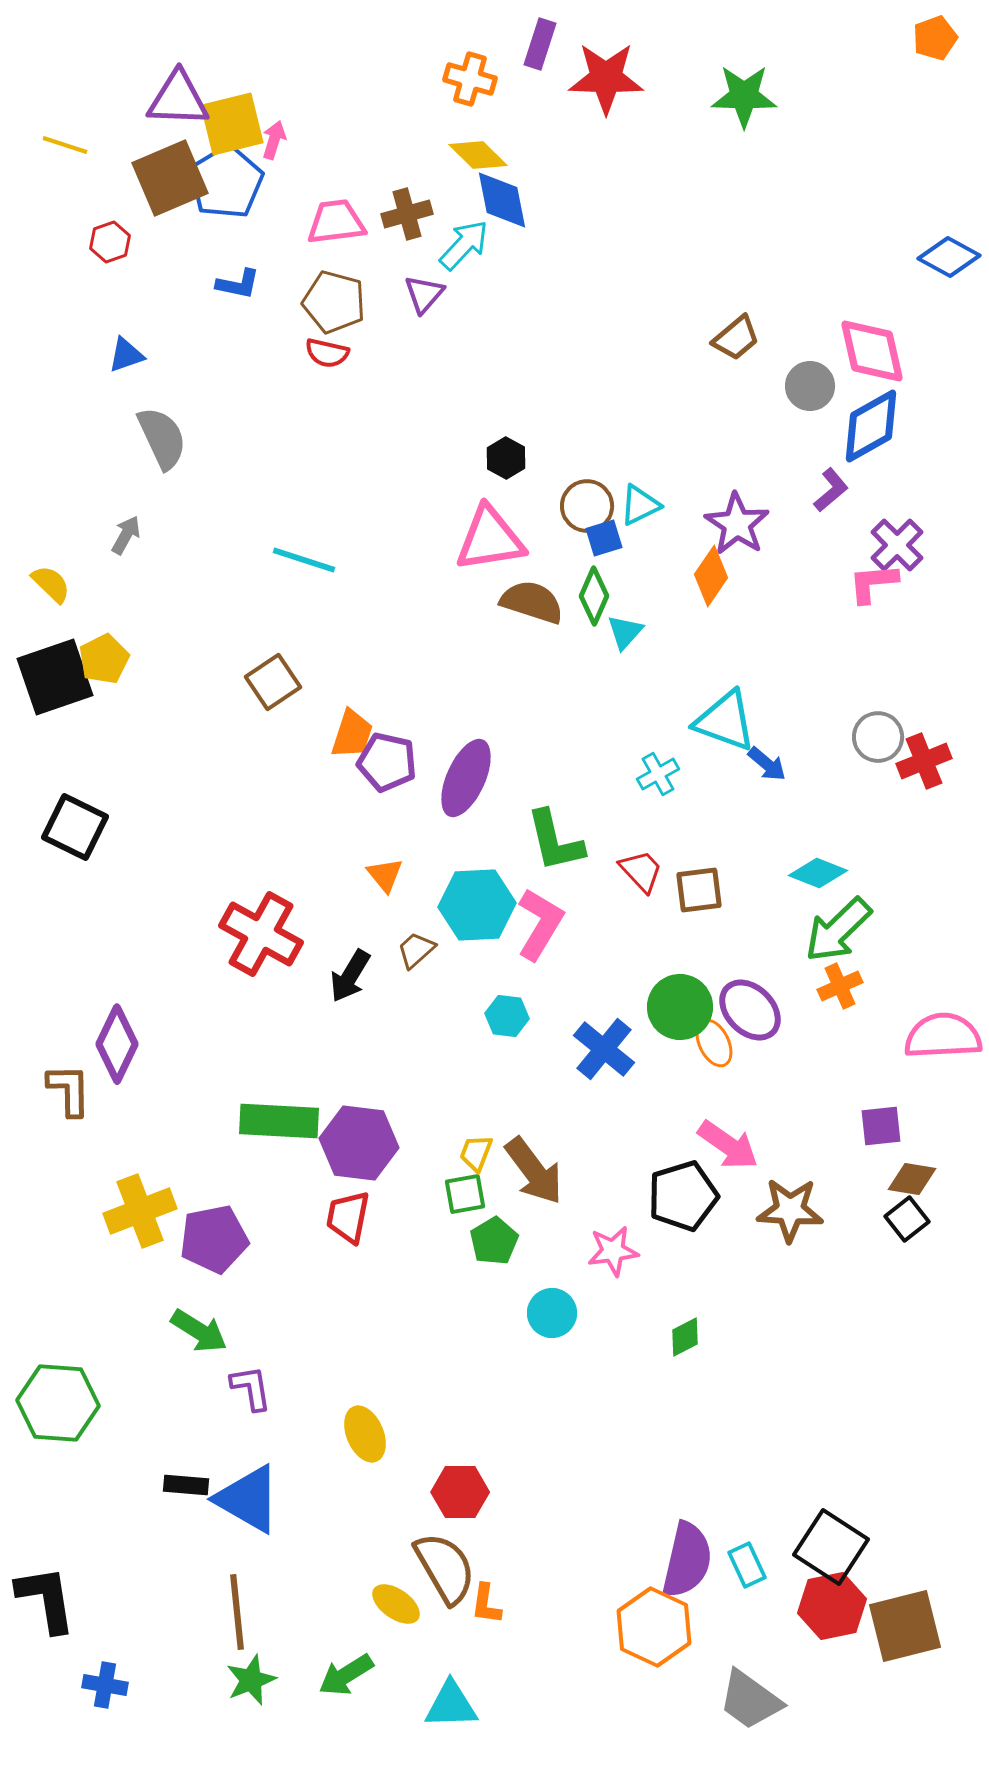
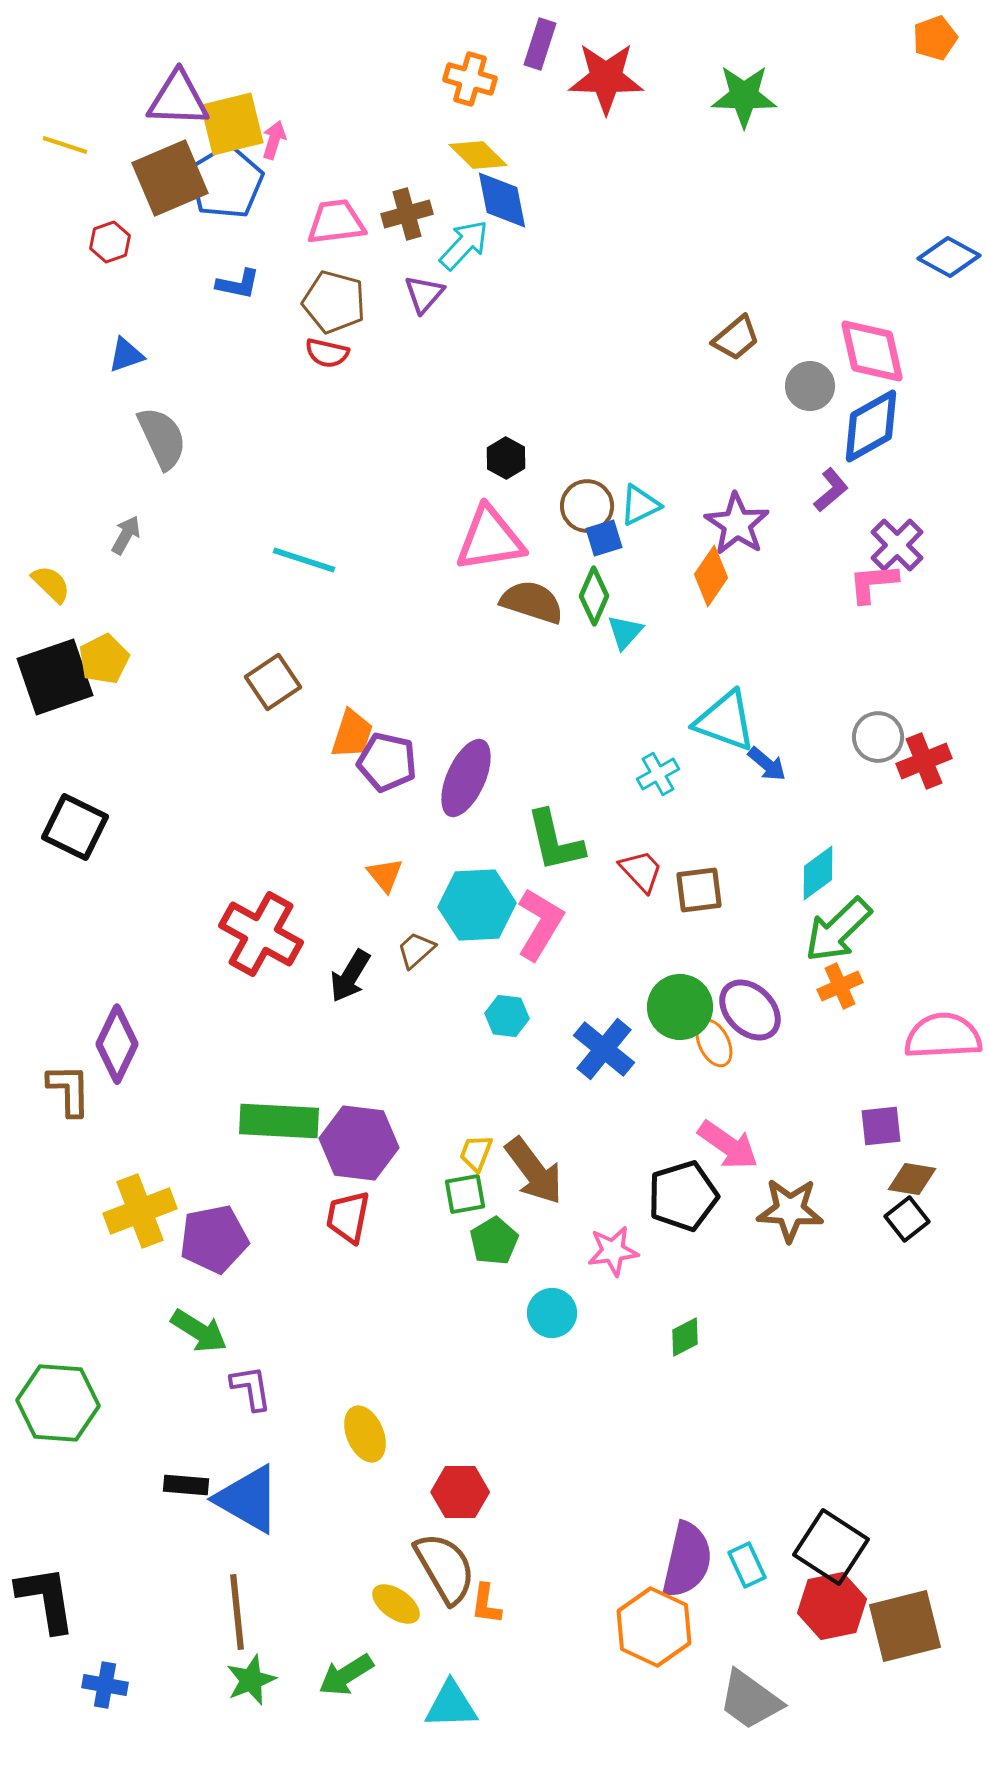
cyan diamond at (818, 873): rotated 58 degrees counterclockwise
